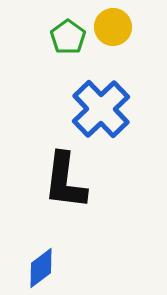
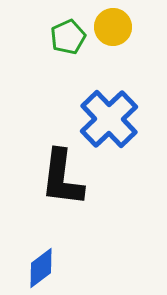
green pentagon: rotated 12 degrees clockwise
blue cross: moved 8 px right, 10 px down
black L-shape: moved 3 px left, 3 px up
